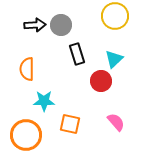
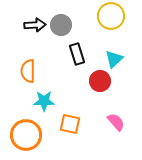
yellow circle: moved 4 px left
orange semicircle: moved 1 px right, 2 px down
red circle: moved 1 px left
